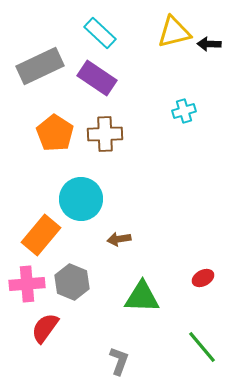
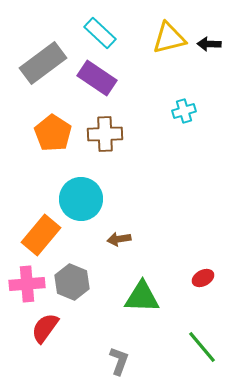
yellow triangle: moved 5 px left, 6 px down
gray rectangle: moved 3 px right, 3 px up; rotated 12 degrees counterclockwise
orange pentagon: moved 2 px left
